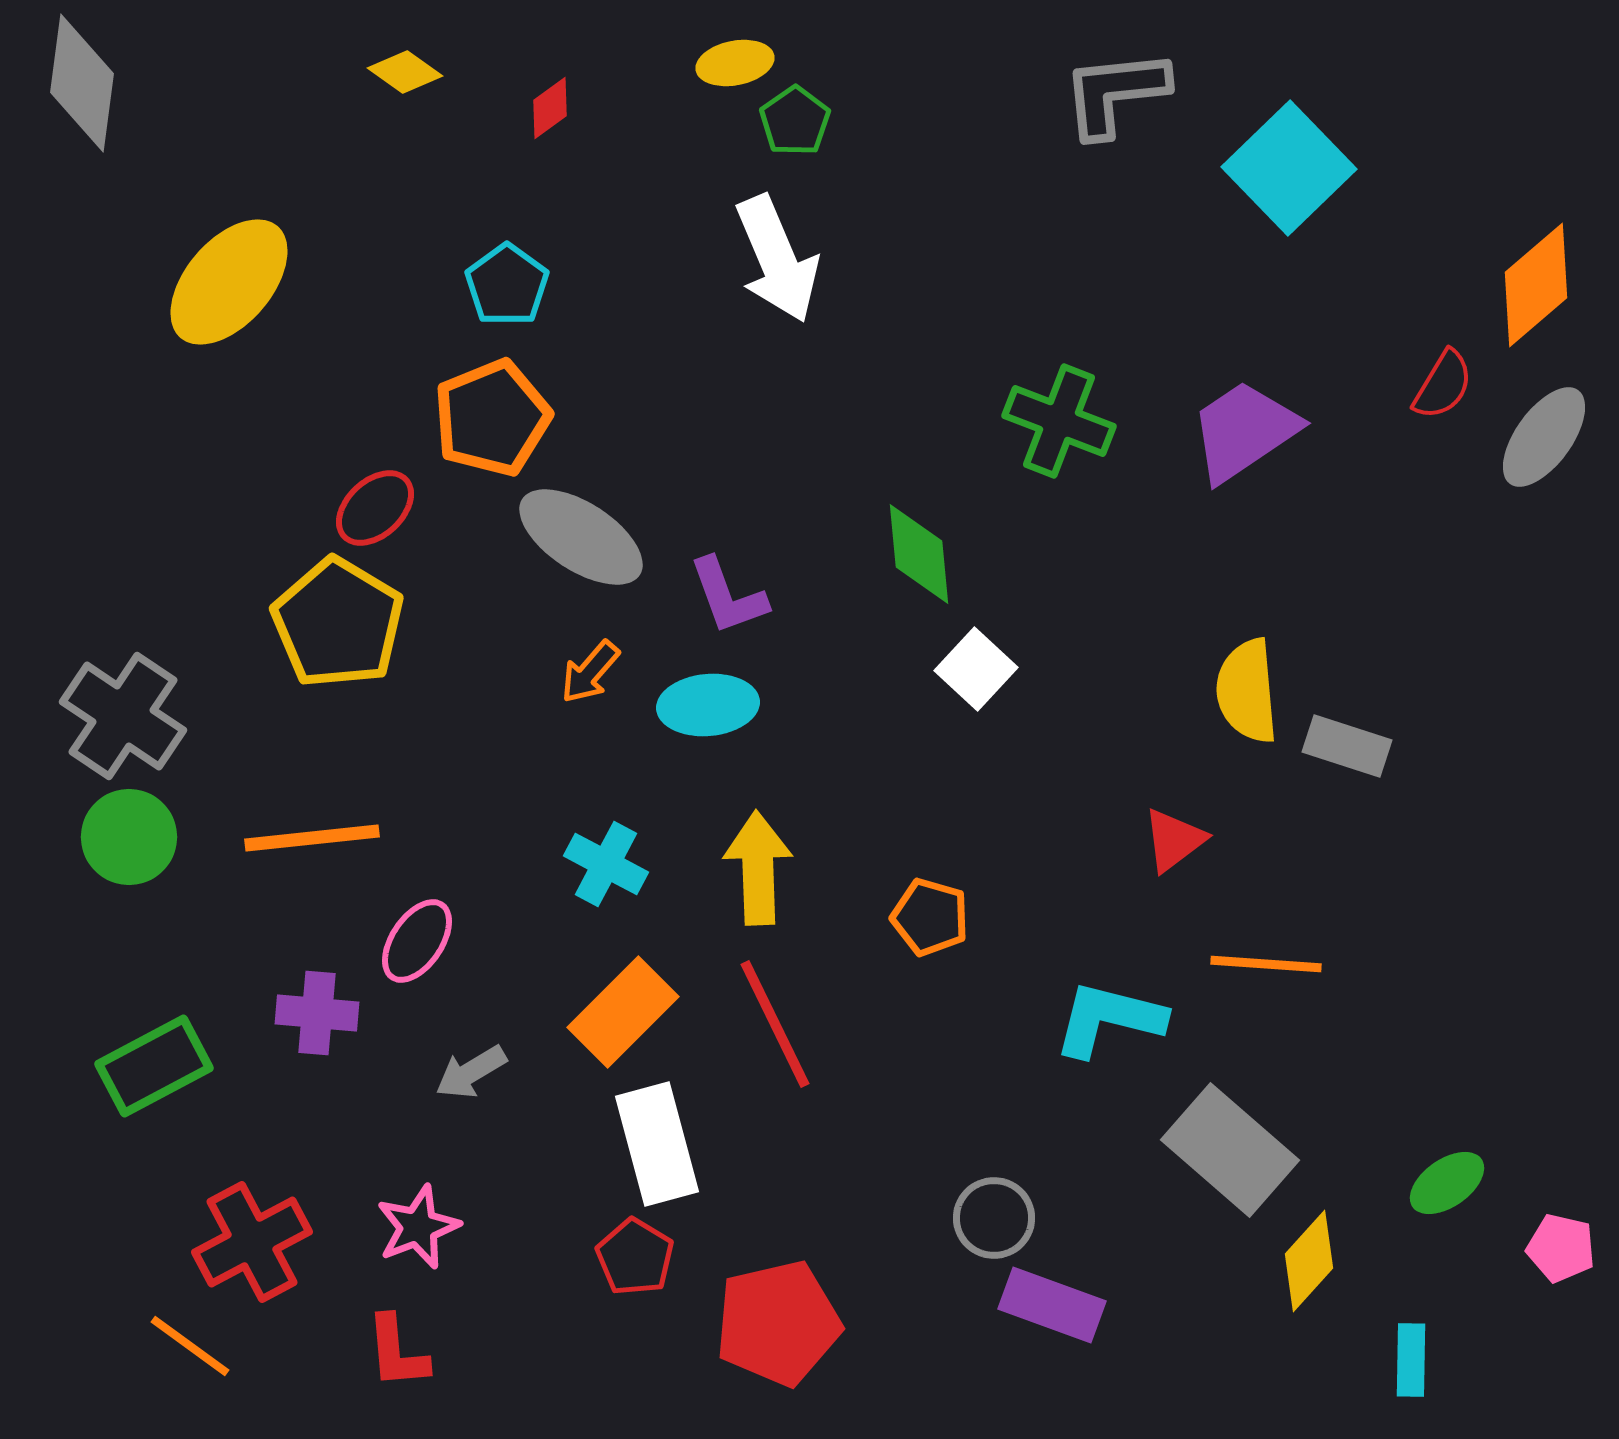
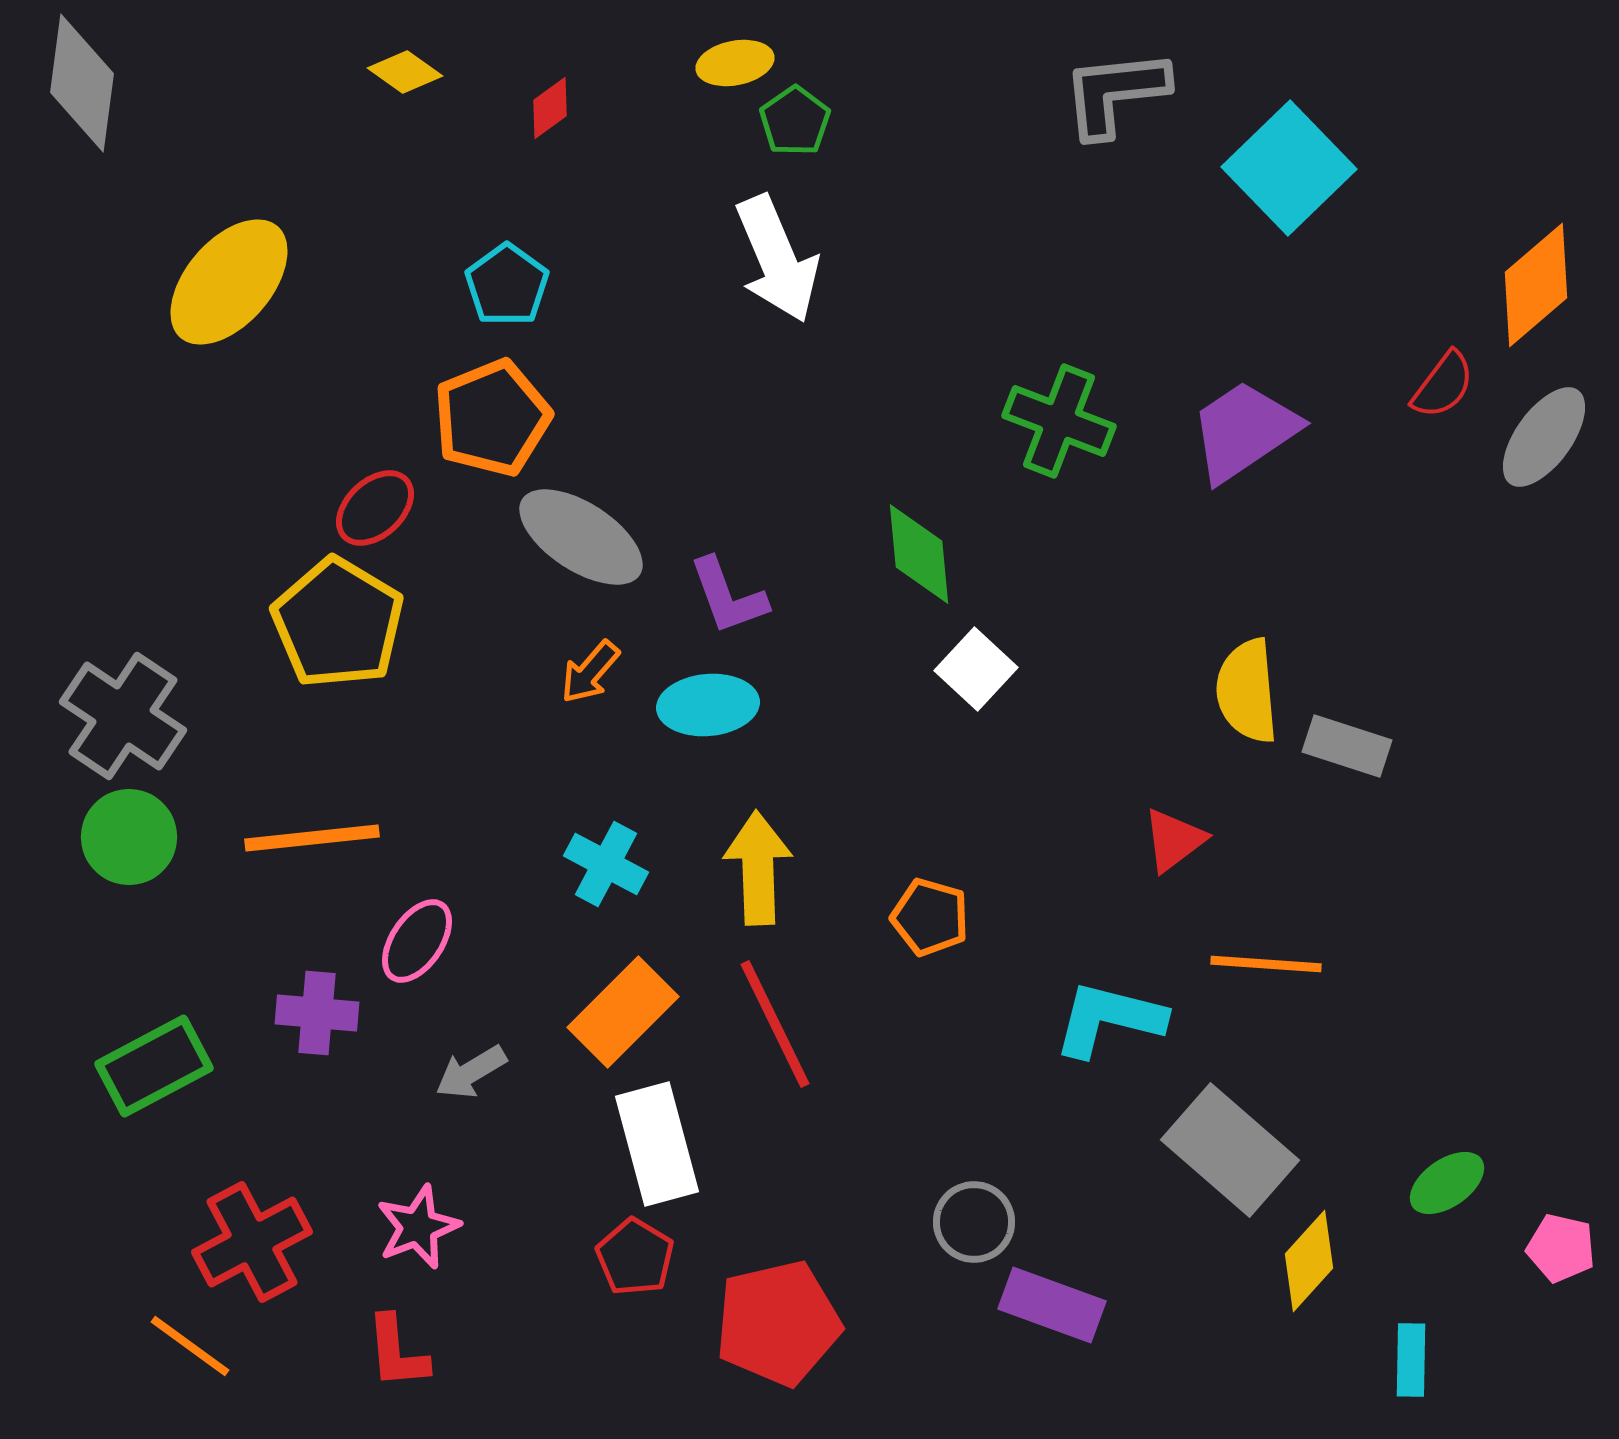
red semicircle at (1443, 385): rotated 6 degrees clockwise
gray circle at (994, 1218): moved 20 px left, 4 px down
